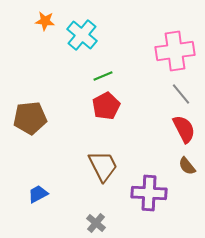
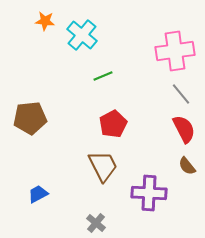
red pentagon: moved 7 px right, 18 px down
